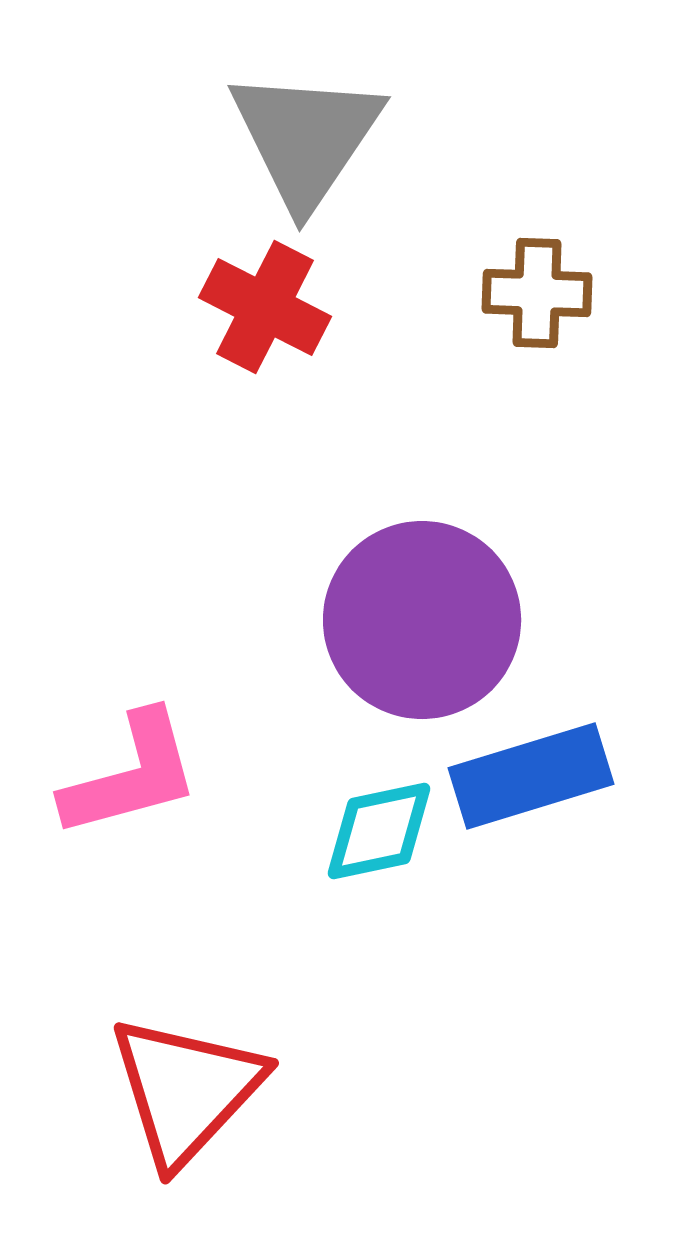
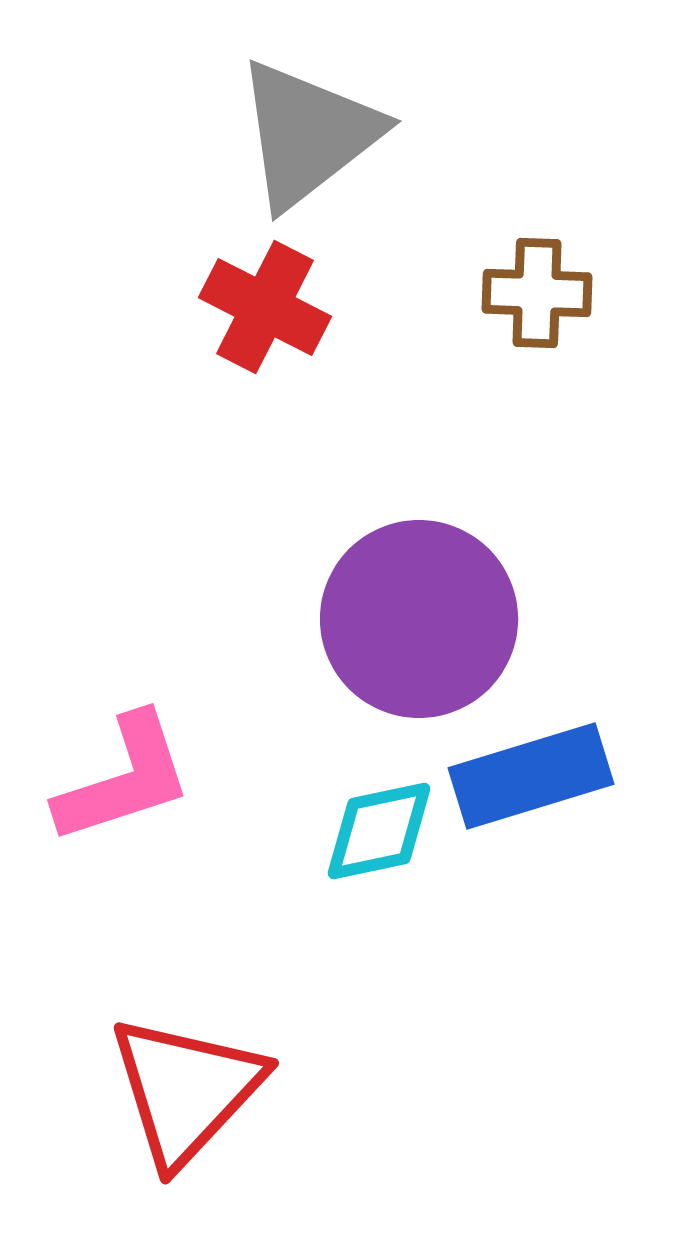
gray triangle: moved 2 px right, 4 px up; rotated 18 degrees clockwise
purple circle: moved 3 px left, 1 px up
pink L-shape: moved 7 px left, 4 px down; rotated 3 degrees counterclockwise
